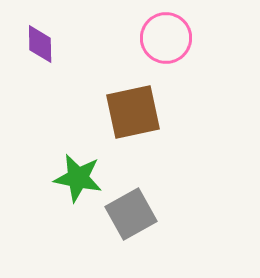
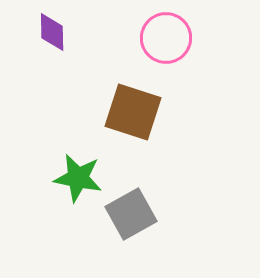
purple diamond: moved 12 px right, 12 px up
brown square: rotated 30 degrees clockwise
